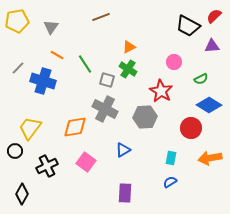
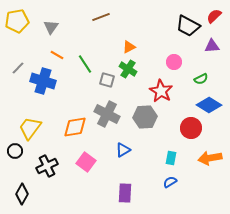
gray cross: moved 2 px right, 5 px down
